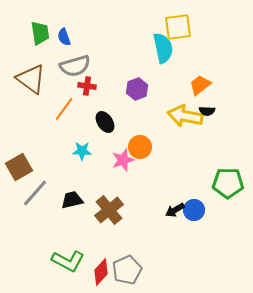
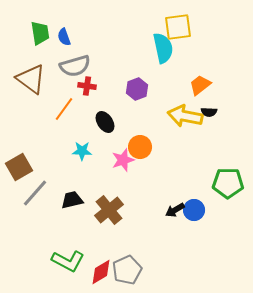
black semicircle: moved 2 px right, 1 px down
red diamond: rotated 16 degrees clockwise
